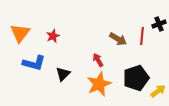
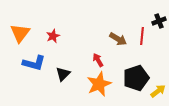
black cross: moved 3 px up
